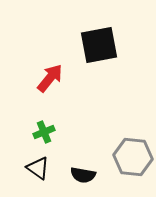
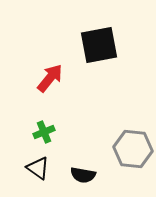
gray hexagon: moved 8 px up
